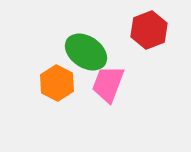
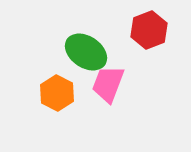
orange hexagon: moved 10 px down
